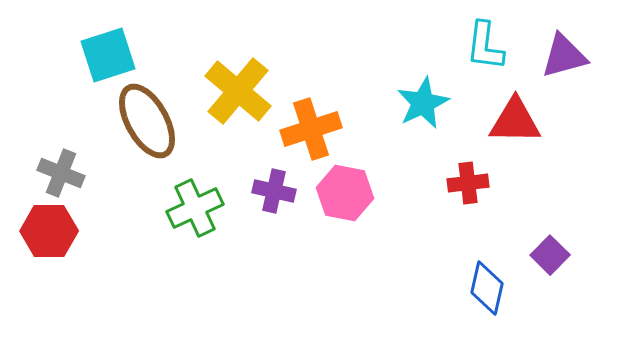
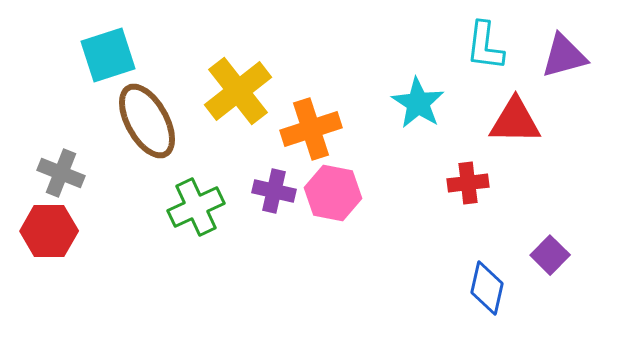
yellow cross: rotated 12 degrees clockwise
cyan star: moved 5 px left; rotated 14 degrees counterclockwise
pink hexagon: moved 12 px left
green cross: moved 1 px right, 1 px up
